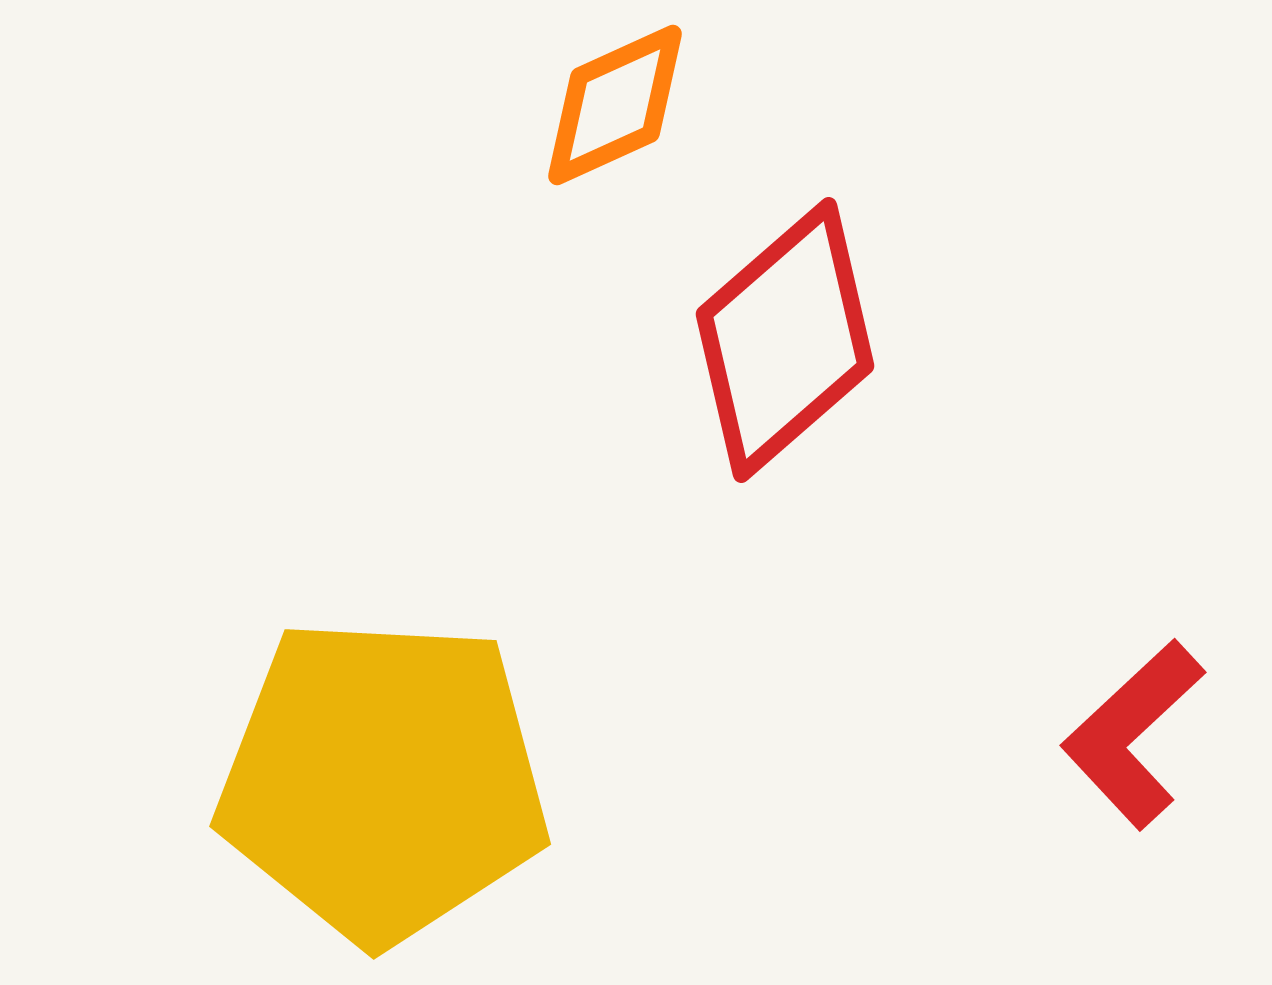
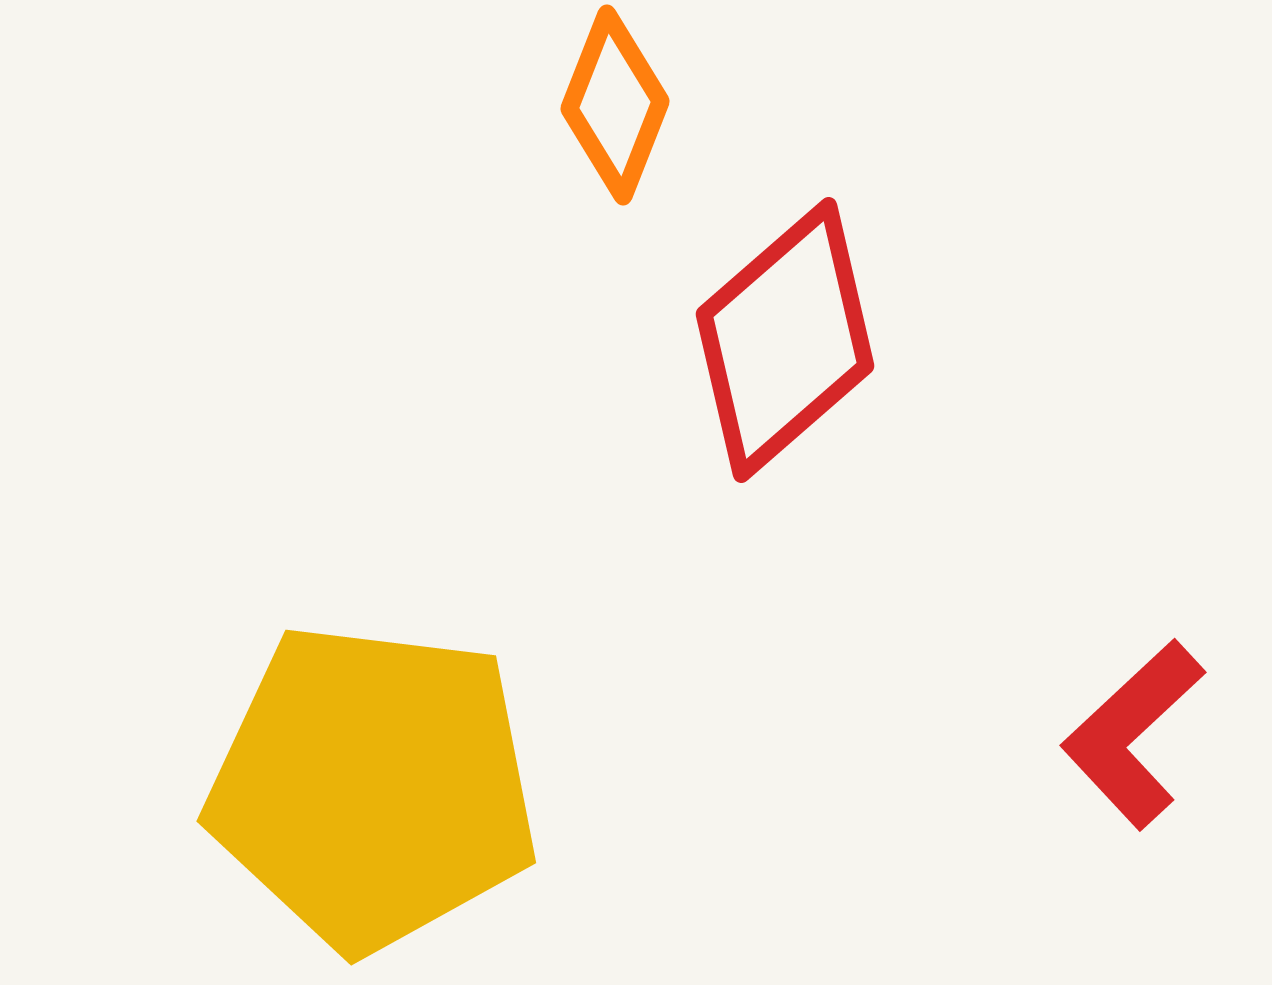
orange diamond: rotated 44 degrees counterclockwise
yellow pentagon: moved 10 px left, 7 px down; rotated 4 degrees clockwise
